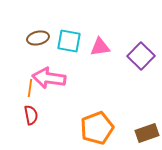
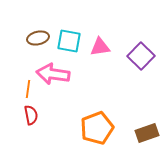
pink arrow: moved 4 px right, 4 px up
orange line: moved 2 px left, 1 px down
